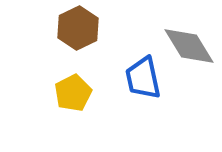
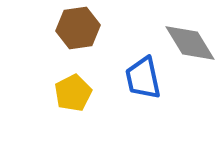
brown hexagon: rotated 18 degrees clockwise
gray diamond: moved 1 px right, 3 px up
